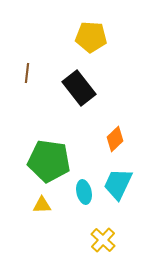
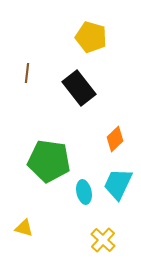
yellow pentagon: rotated 12 degrees clockwise
yellow triangle: moved 18 px left, 23 px down; rotated 18 degrees clockwise
